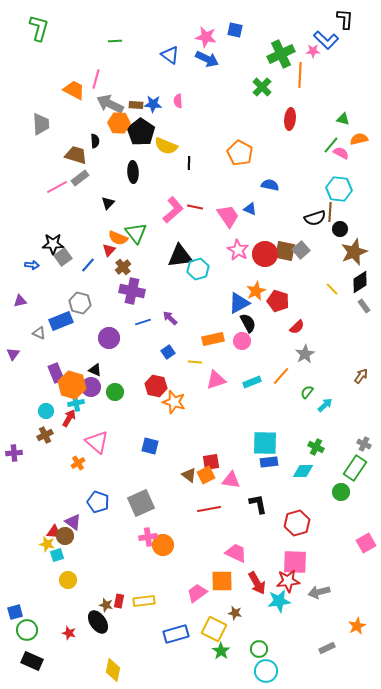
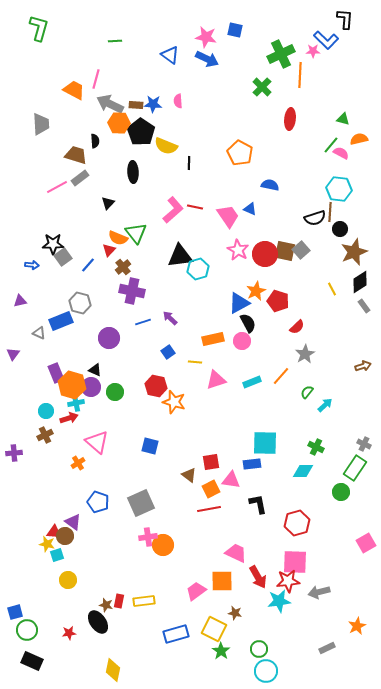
yellow line at (332, 289): rotated 16 degrees clockwise
brown arrow at (361, 376): moved 2 px right, 10 px up; rotated 35 degrees clockwise
red arrow at (69, 418): rotated 42 degrees clockwise
blue rectangle at (269, 462): moved 17 px left, 2 px down
orange square at (206, 475): moved 5 px right, 14 px down
red arrow at (257, 583): moved 1 px right, 6 px up
pink trapezoid at (197, 593): moved 1 px left, 2 px up
red star at (69, 633): rotated 24 degrees counterclockwise
